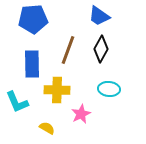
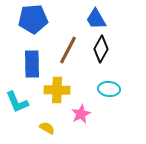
blue trapezoid: moved 3 px left, 3 px down; rotated 25 degrees clockwise
brown line: rotated 8 degrees clockwise
